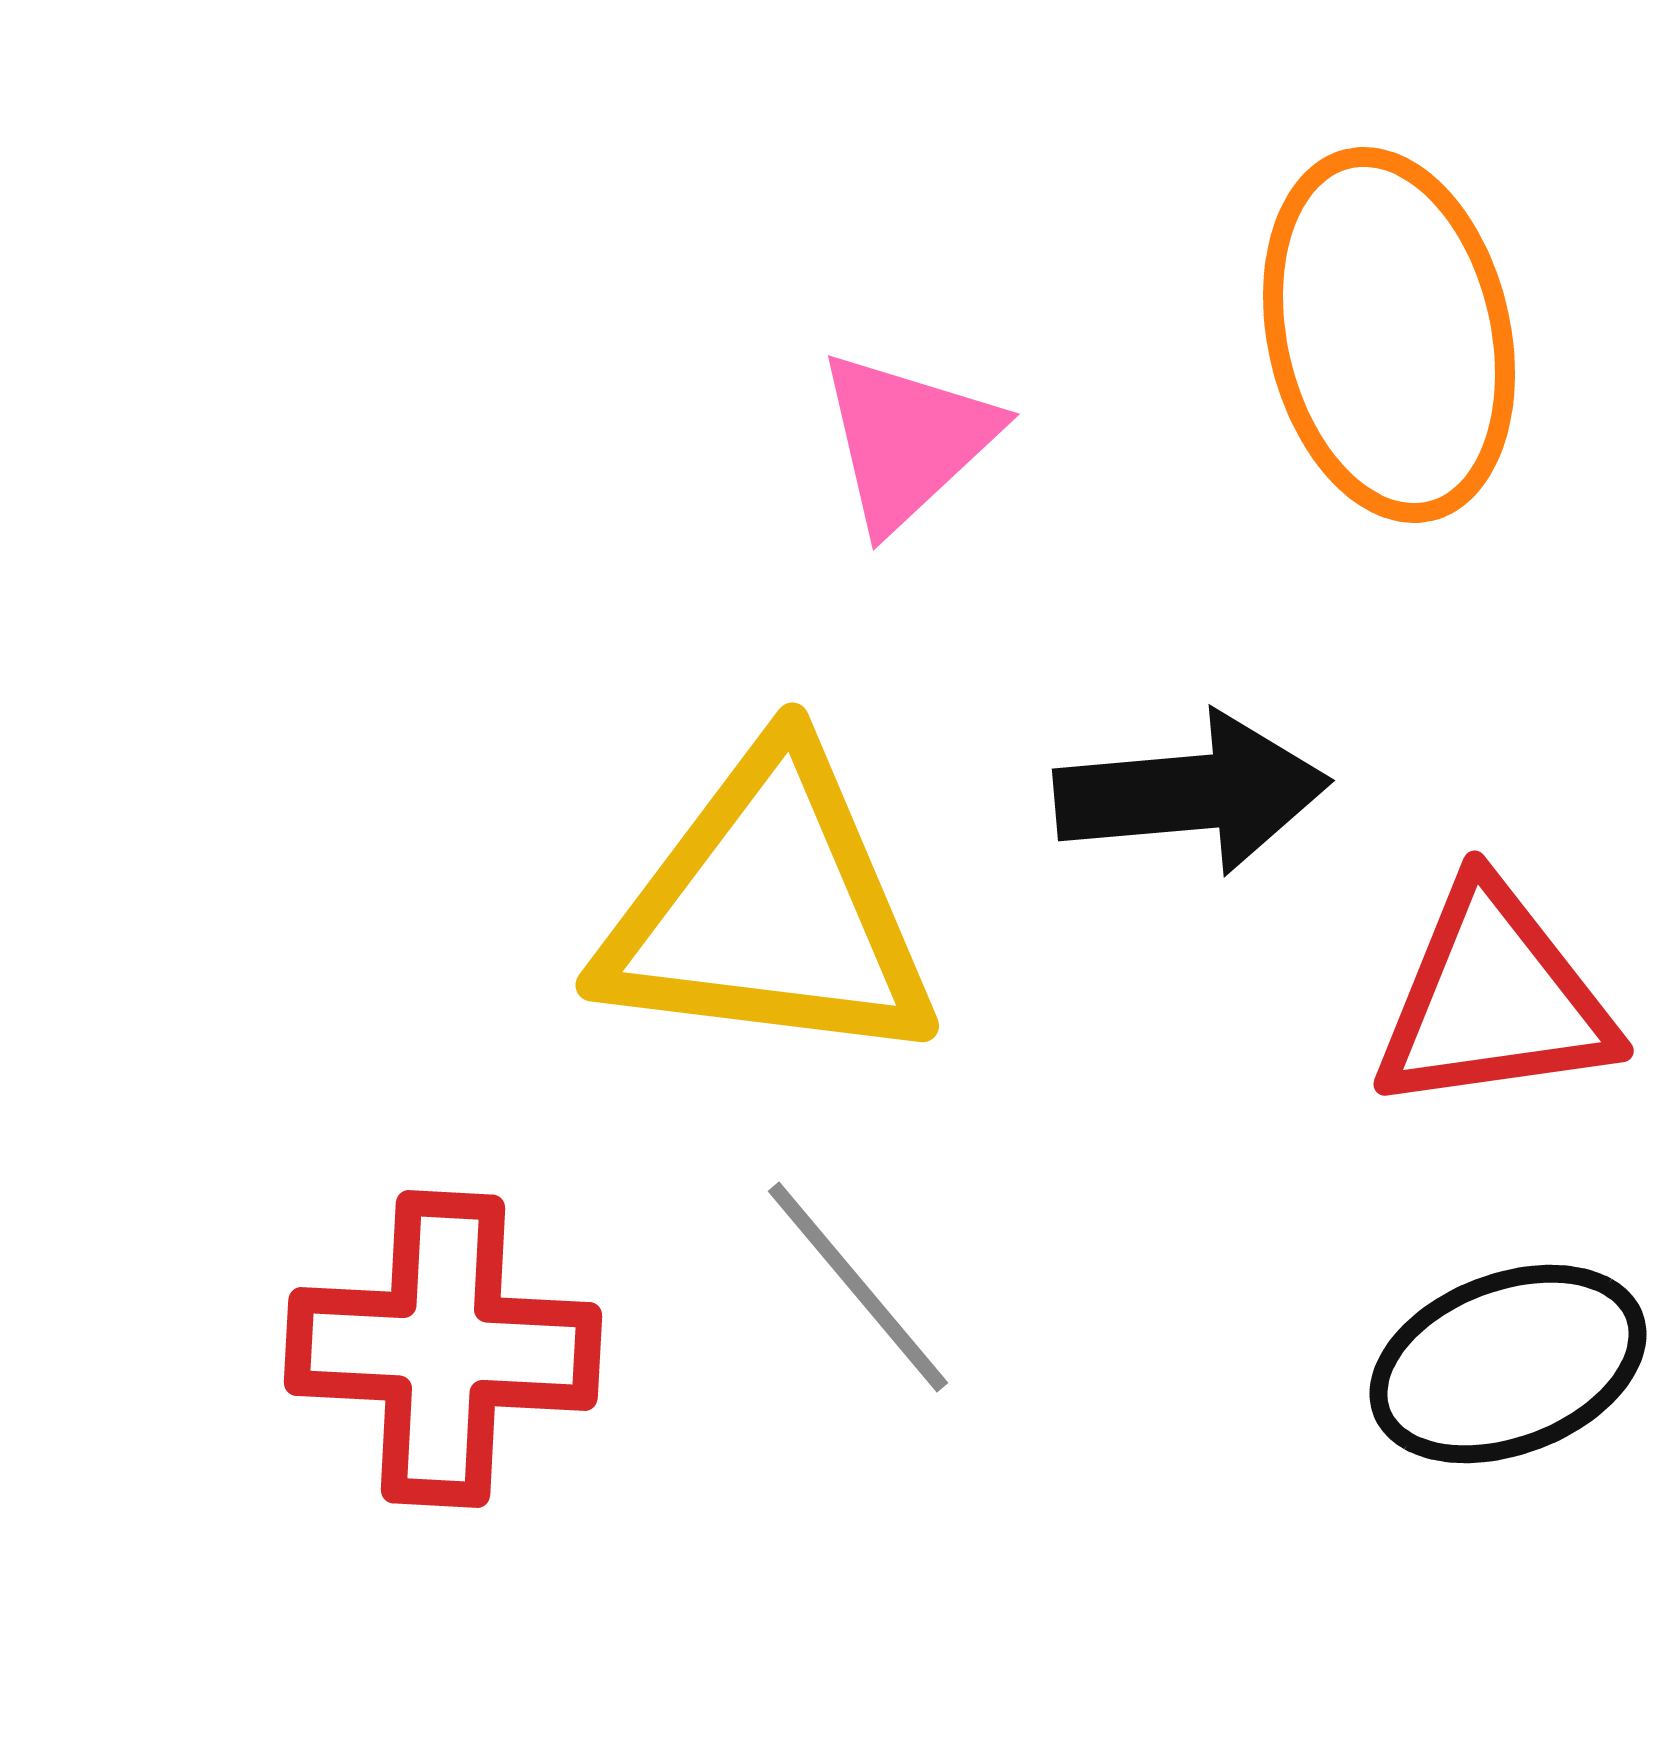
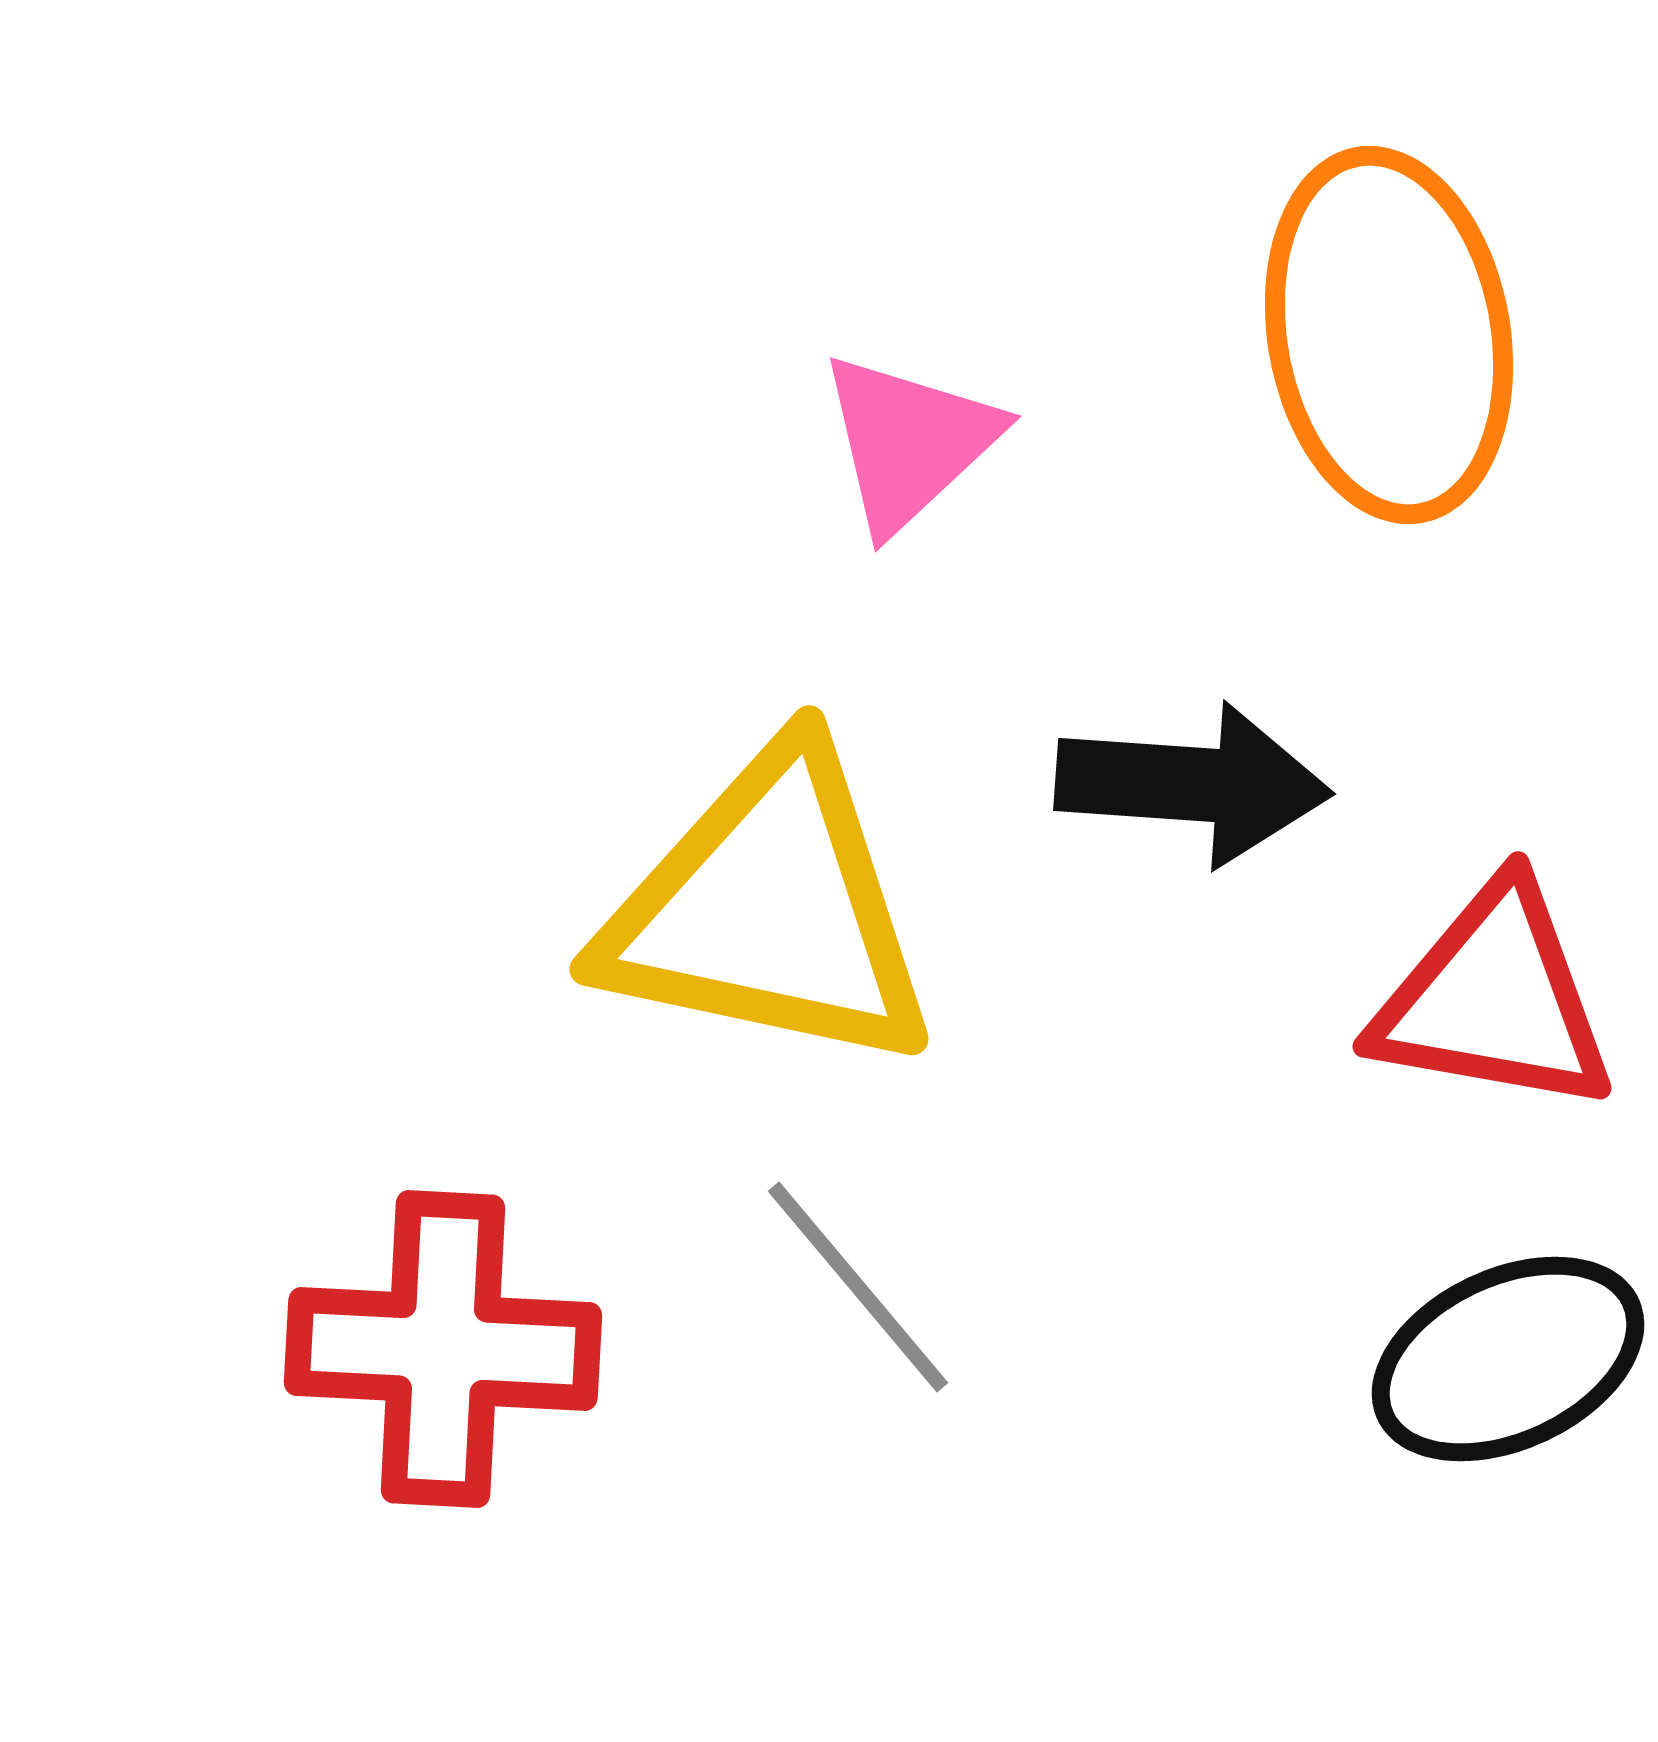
orange ellipse: rotated 3 degrees clockwise
pink triangle: moved 2 px right, 2 px down
black arrow: moved 1 px right, 9 px up; rotated 9 degrees clockwise
yellow triangle: rotated 5 degrees clockwise
red triangle: rotated 18 degrees clockwise
black ellipse: moved 5 px up; rotated 4 degrees counterclockwise
